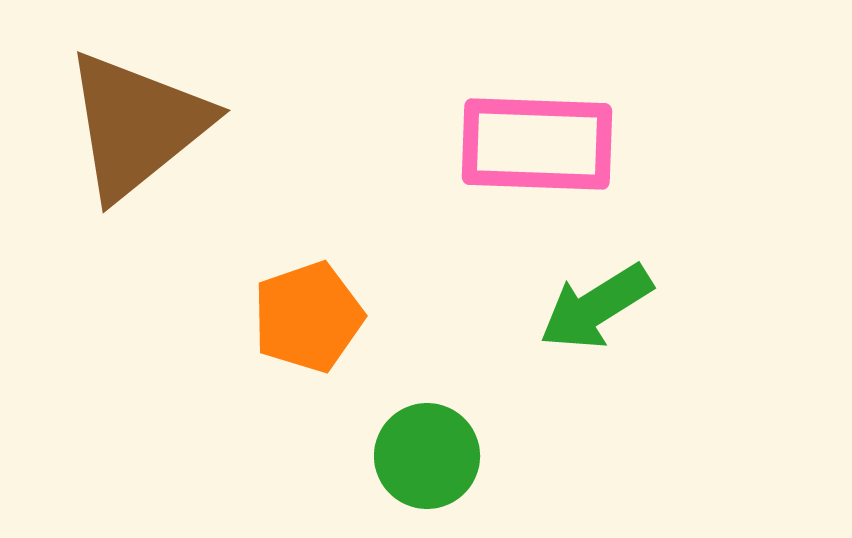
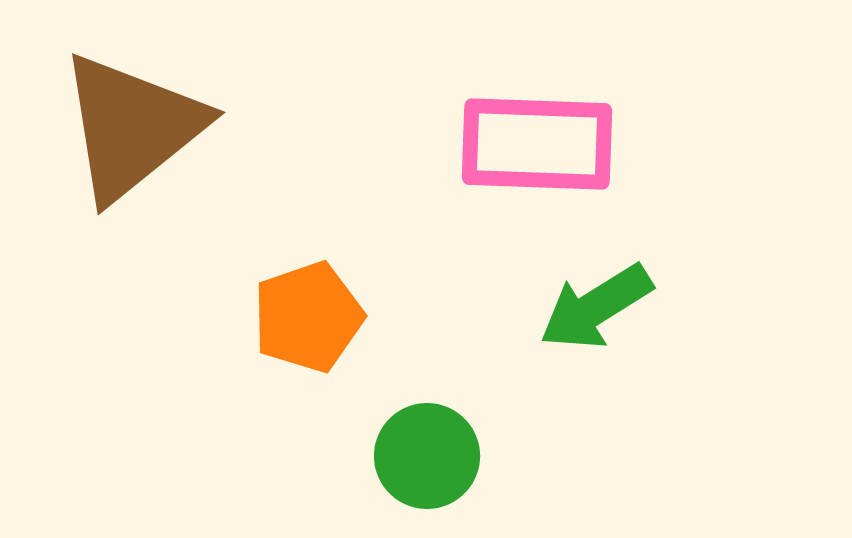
brown triangle: moved 5 px left, 2 px down
